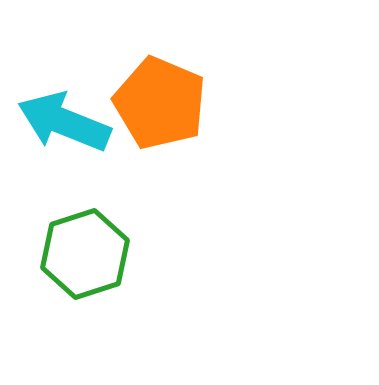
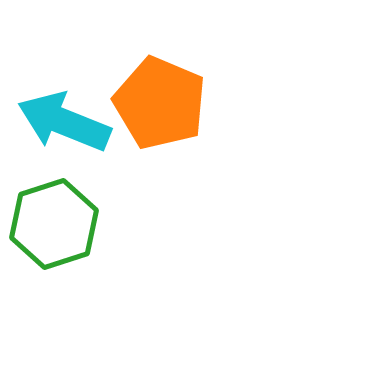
green hexagon: moved 31 px left, 30 px up
